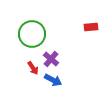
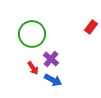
red rectangle: rotated 48 degrees counterclockwise
